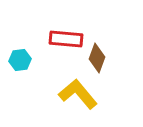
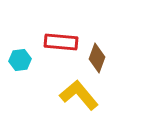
red rectangle: moved 5 px left, 3 px down
yellow L-shape: moved 1 px right, 1 px down
